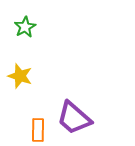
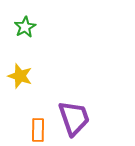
purple trapezoid: rotated 150 degrees counterclockwise
